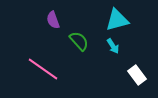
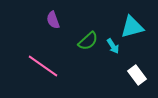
cyan triangle: moved 15 px right, 7 px down
green semicircle: moved 9 px right; rotated 90 degrees clockwise
pink line: moved 3 px up
